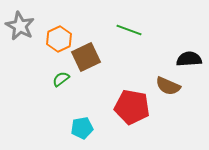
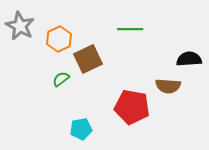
green line: moved 1 px right, 1 px up; rotated 20 degrees counterclockwise
brown square: moved 2 px right, 2 px down
brown semicircle: rotated 20 degrees counterclockwise
cyan pentagon: moved 1 px left, 1 px down
